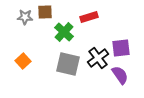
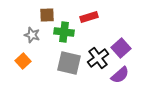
brown square: moved 2 px right, 3 px down
gray star: moved 7 px right, 18 px down; rotated 14 degrees clockwise
green cross: rotated 36 degrees counterclockwise
purple square: rotated 36 degrees counterclockwise
gray square: moved 1 px right, 1 px up
purple semicircle: rotated 84 degrees clockwise
